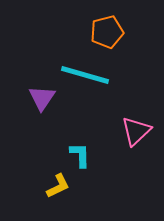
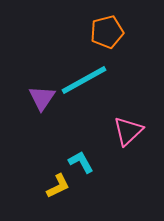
cyan line: moved 1 px left, 5 px down; rotated 45 degrees counterclockwise
pink triangle: moved 8 px left
cyan L-shape: moved 1 px right, 7 px down; rotated 28 degrees counterclockwise
